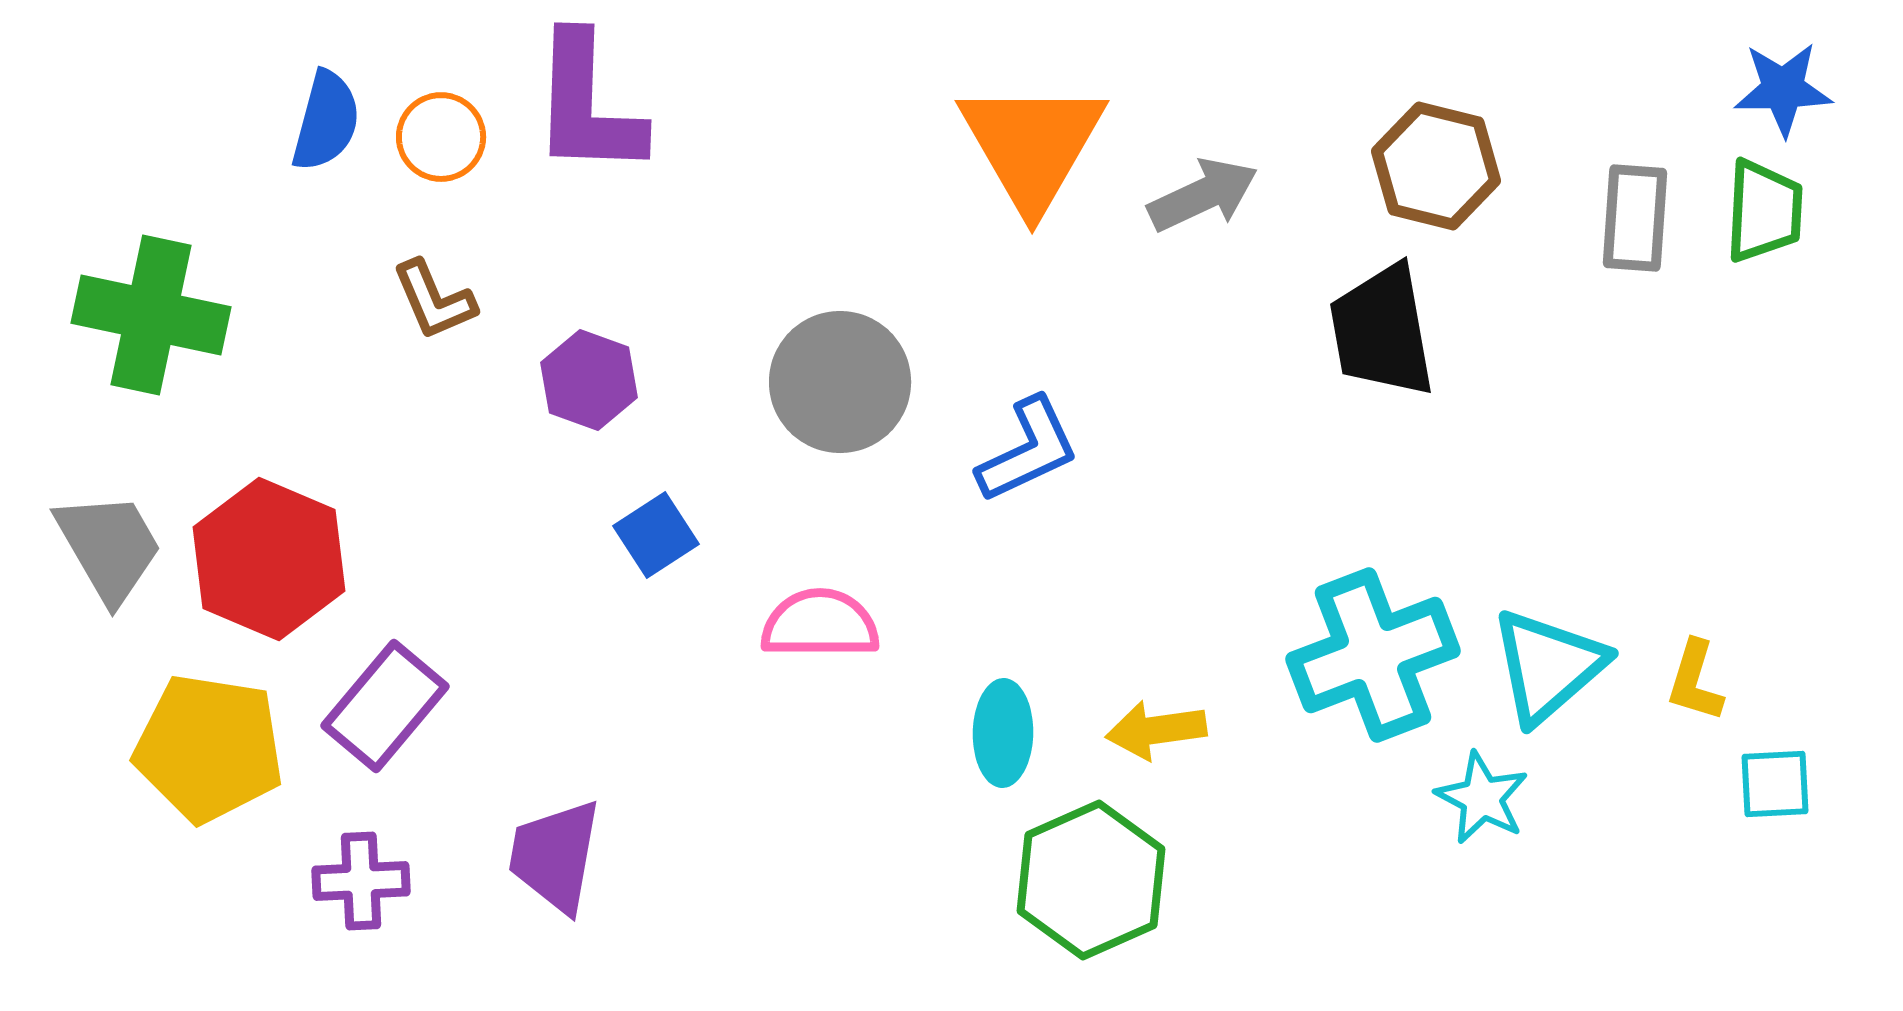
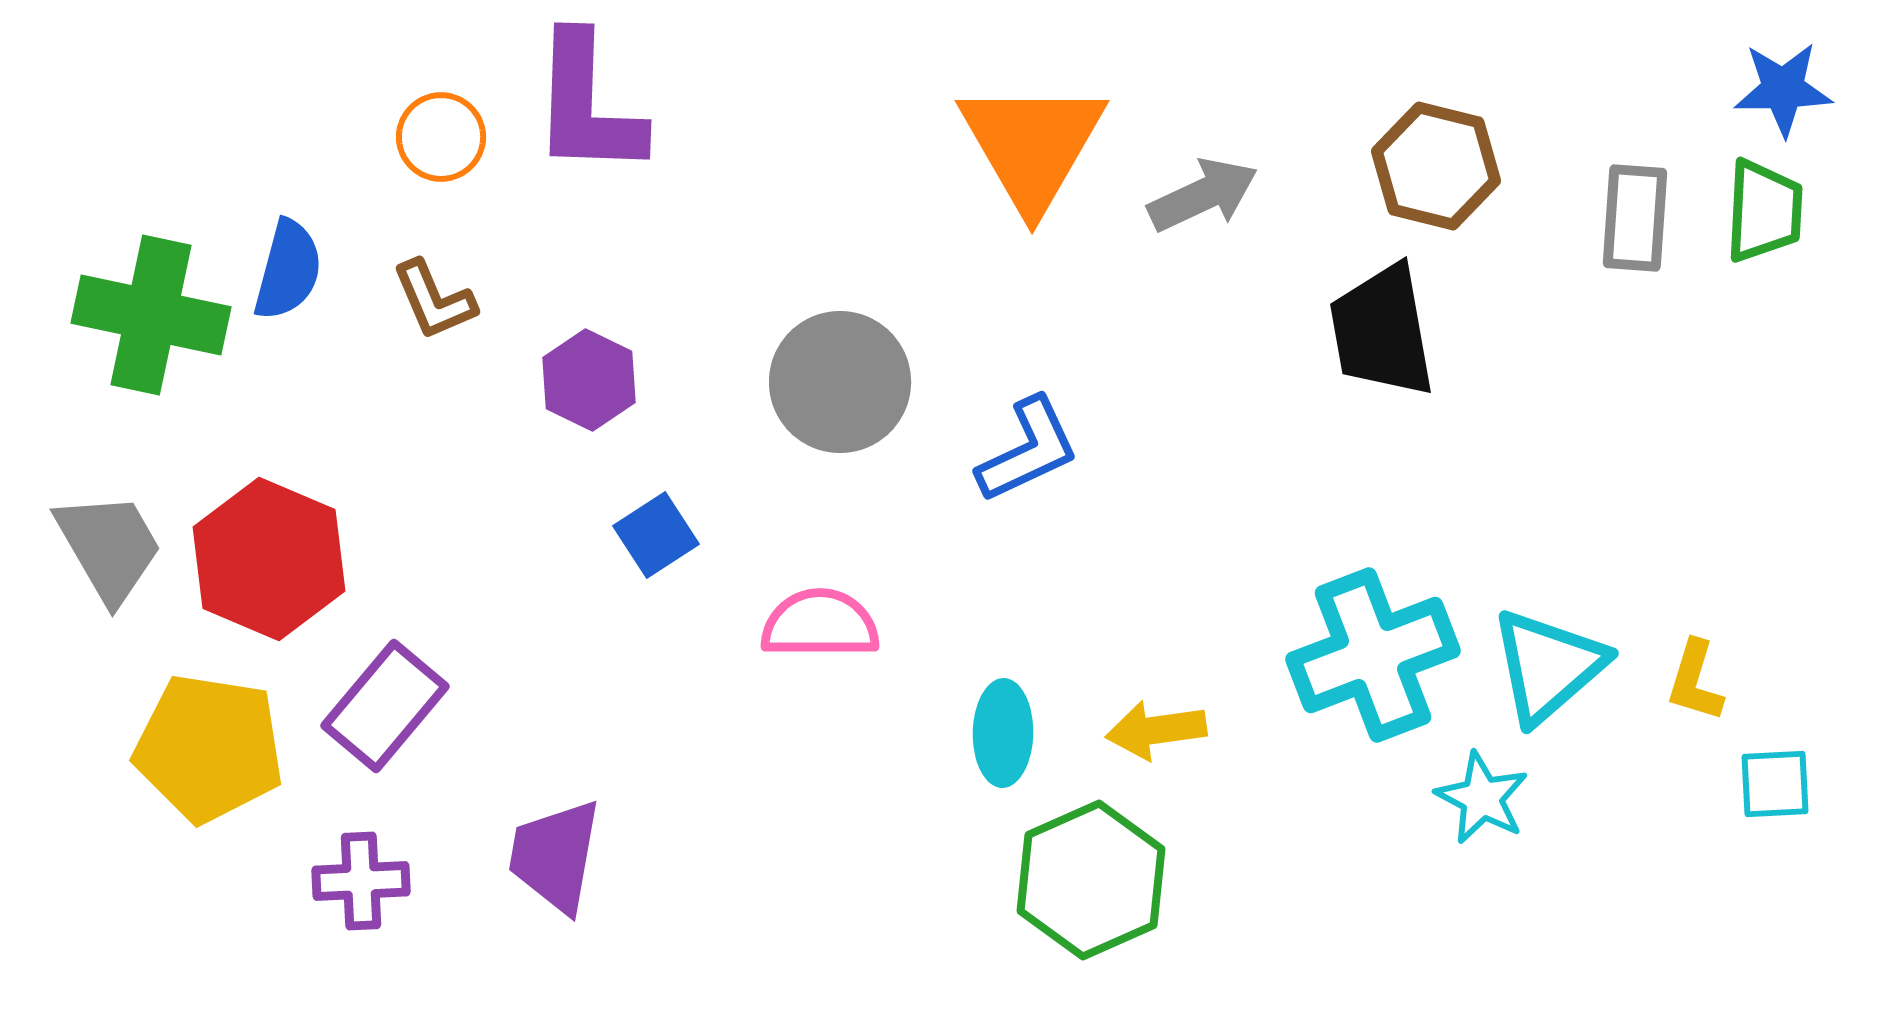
blue semicircle: moved 38 px left, 149 px down
purple hexagon: rotated 6 degrees clockwise
